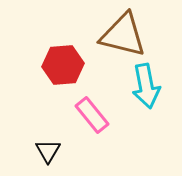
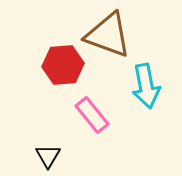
brown triangle: moved 15 px left; rotated 6 degrees clockwise
black triangle: moved 5 px down
